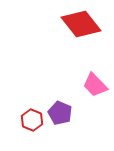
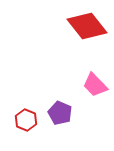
red diamond: moved 6 px right, 2 px down
red hexagon: moved 6 px left
